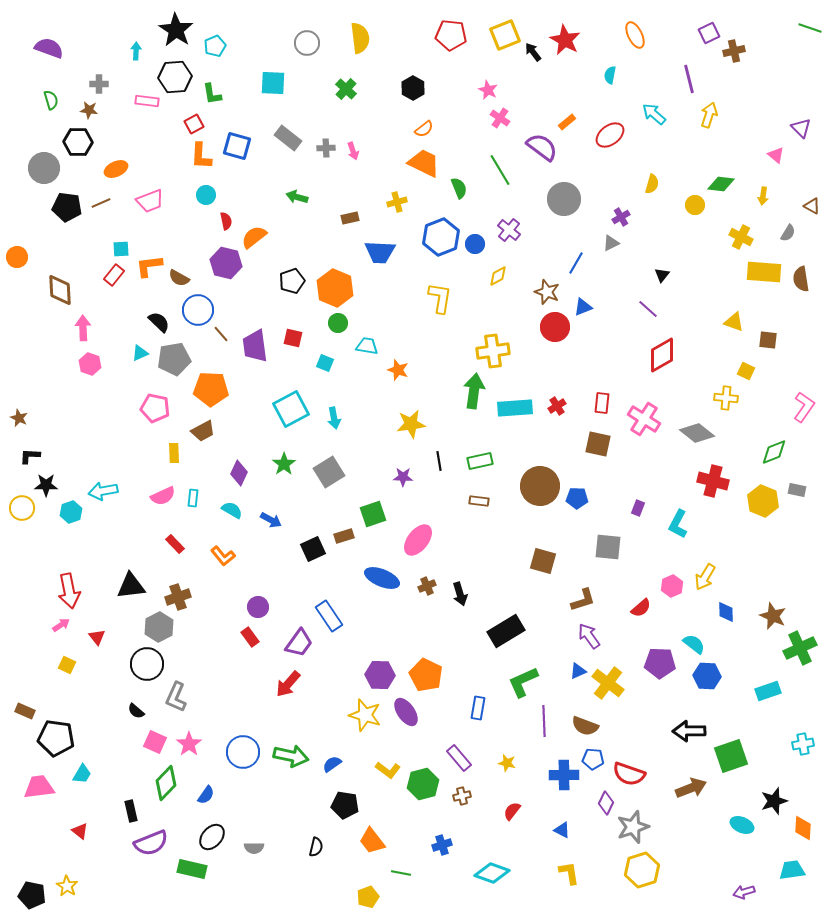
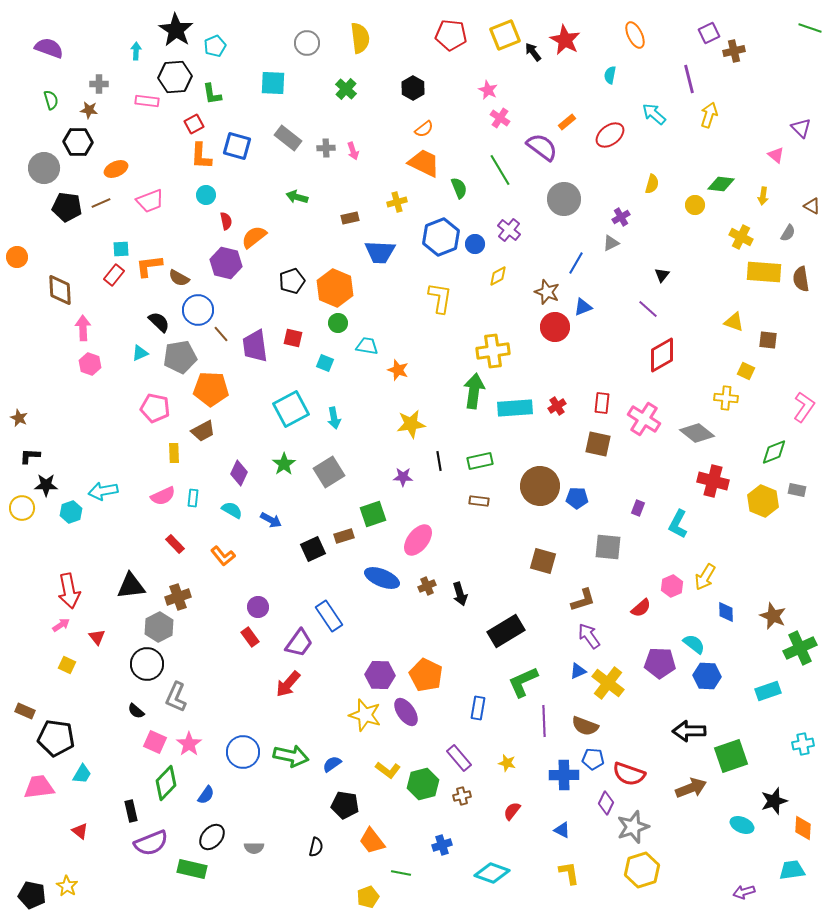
gray pentagon at (174, 359): moved 6 px right, 2 px up
